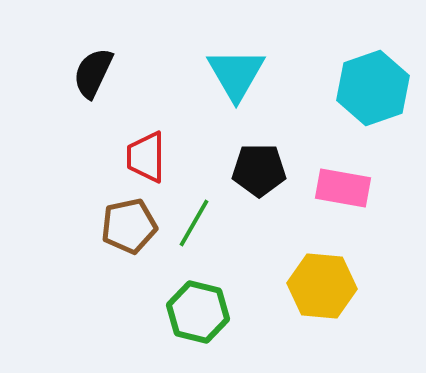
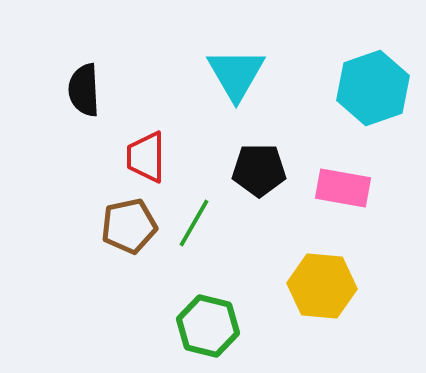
black semicircle: moved 9 px left, 17 px down; rotated 28 degrees counterclockwise
green hexagon: moved 10 px right, 14 px down
